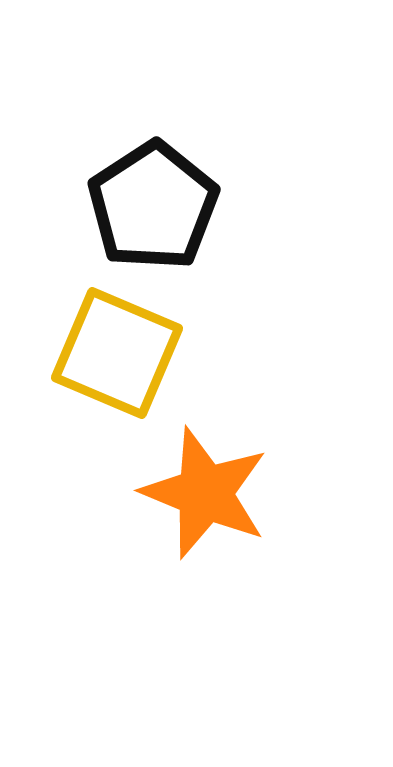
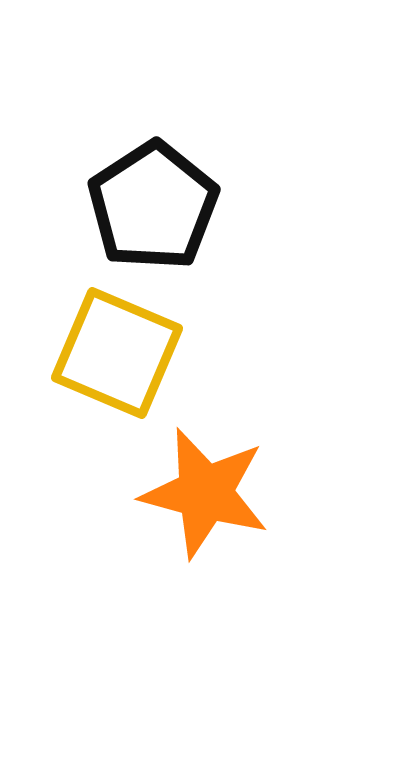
orange star: rotated 7 degrees counterclockwise
